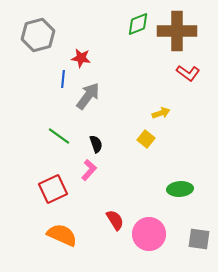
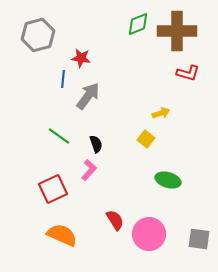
red L-shape: rotated 20 degrees counterclockwise
green ellipse: moved 12 px left, 9 px up; rotated 20 degrees clockwise
